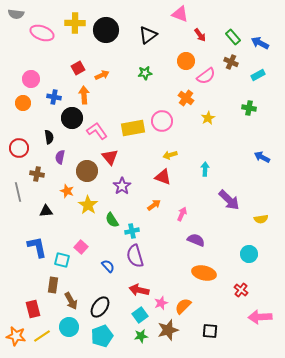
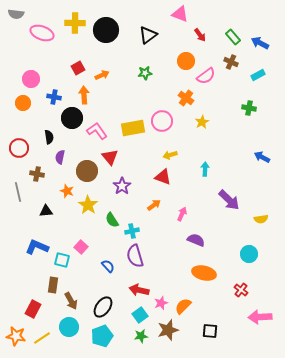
yellow star at (208, 118): moved 6 px left, 4 px down
blue L-shape at (37, 247): rotated 55 degrees counterclockwise
black ellipse at (100, 307): moved 3 px right
red rectangle at (33, 309): rotated 42 degrees clockwise
yellow line at (42, 336): moved 2 px down
